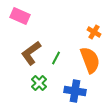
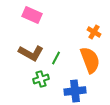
pink rectangle: moved 12 px right, 1 px up
brown L-shape: rotated 115 degrees counterclockwise
green cross: moved 2 px right, 4 px up; rotated 28 degrees clockwise
blue cross: rotated 15 degrees counterclockwise
